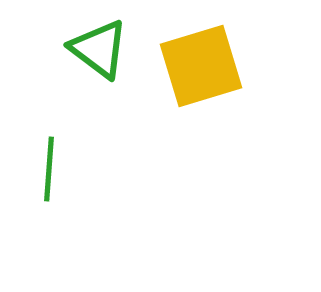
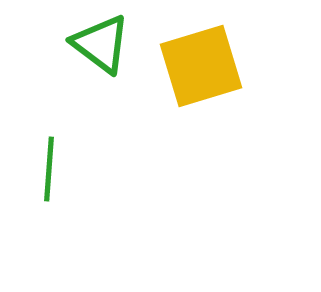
green triangle: moved 2 px right, 5 px up
